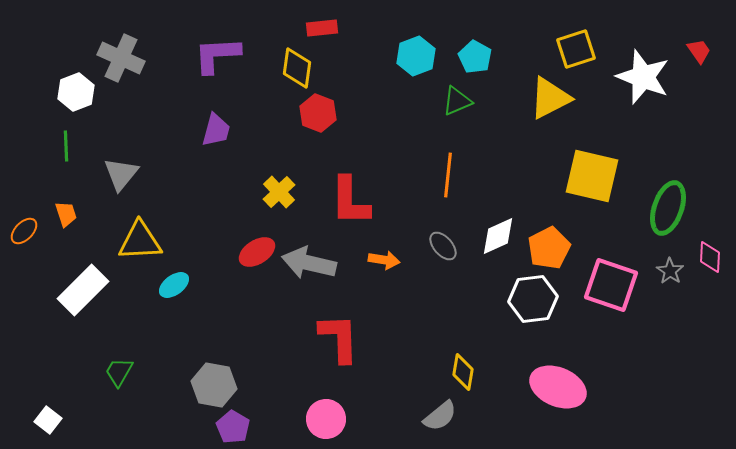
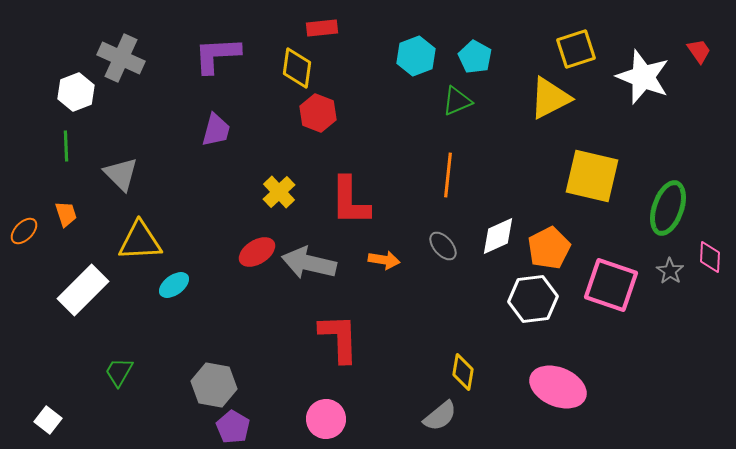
gray triangle at (121, 174): rotated 24 degrees counterclockwise
